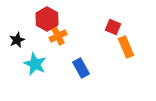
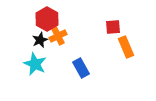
red square: rotated 28 degrees counterclockwise
black star: moved 23 px right
